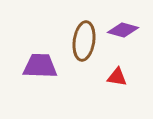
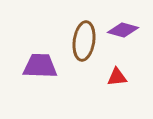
red triangle: rotated 15 degrees counterclockwise
